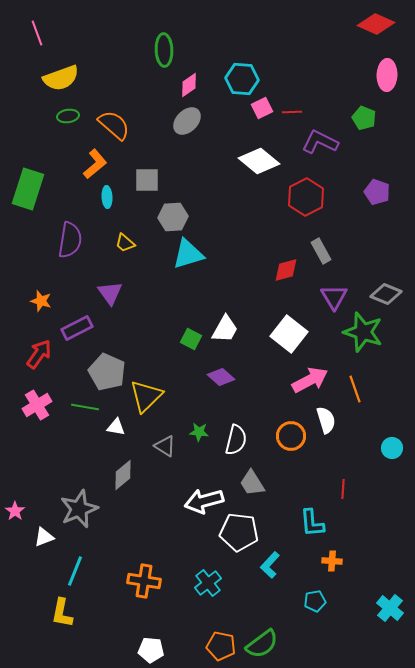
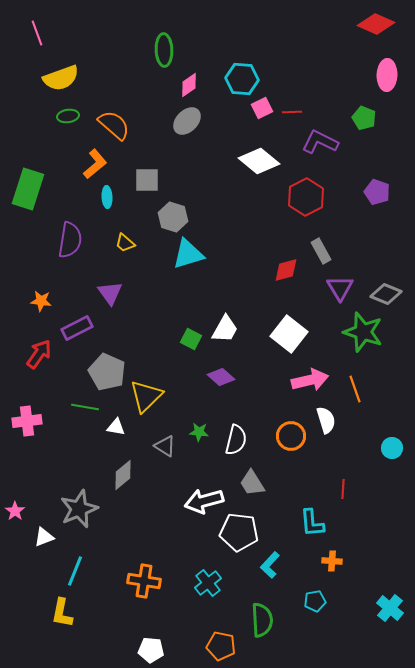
gray hexagon at (173, 217): rotated 20 degrees clockwise
purple triangle at (334, 297): moved 6 px right, 9 px up
orange star at (41, 301): rotated 10 degrees counterclockwise
pink arrow at (310, 380): rotated 15 degrees clockwise
pink cross at (37, 405): moved 10 px left, 16 px down; rotated 24 degrees clockwise
green semicircle at (262, 644): moved 24 px up; rotated 56 degrees counterclockwise
